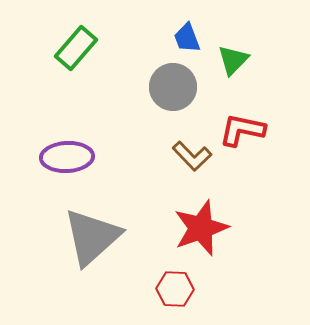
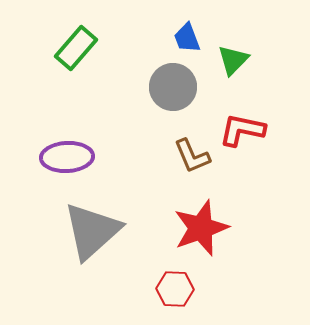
brown L-shape: rotated 21 degrees clockwise
gray triangle: moved 6 px up
